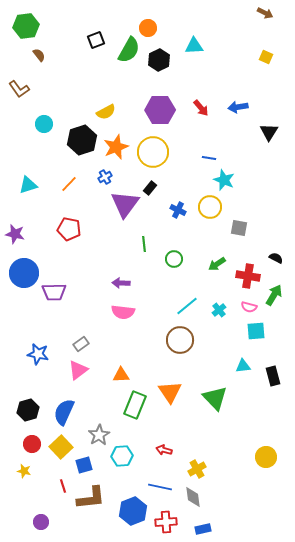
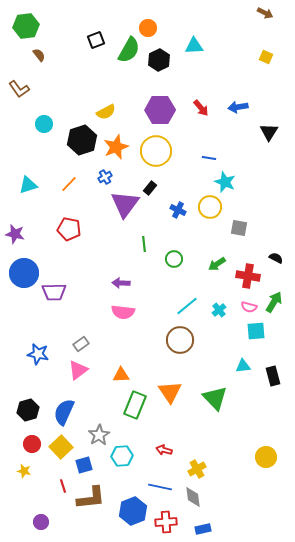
yellow circle at (153, 152): moved 3 px right, 1 px up
cyan star at (224, 180): moved 1 px right, 2 px down
green arrow at (274, 295): moved 7 px down
